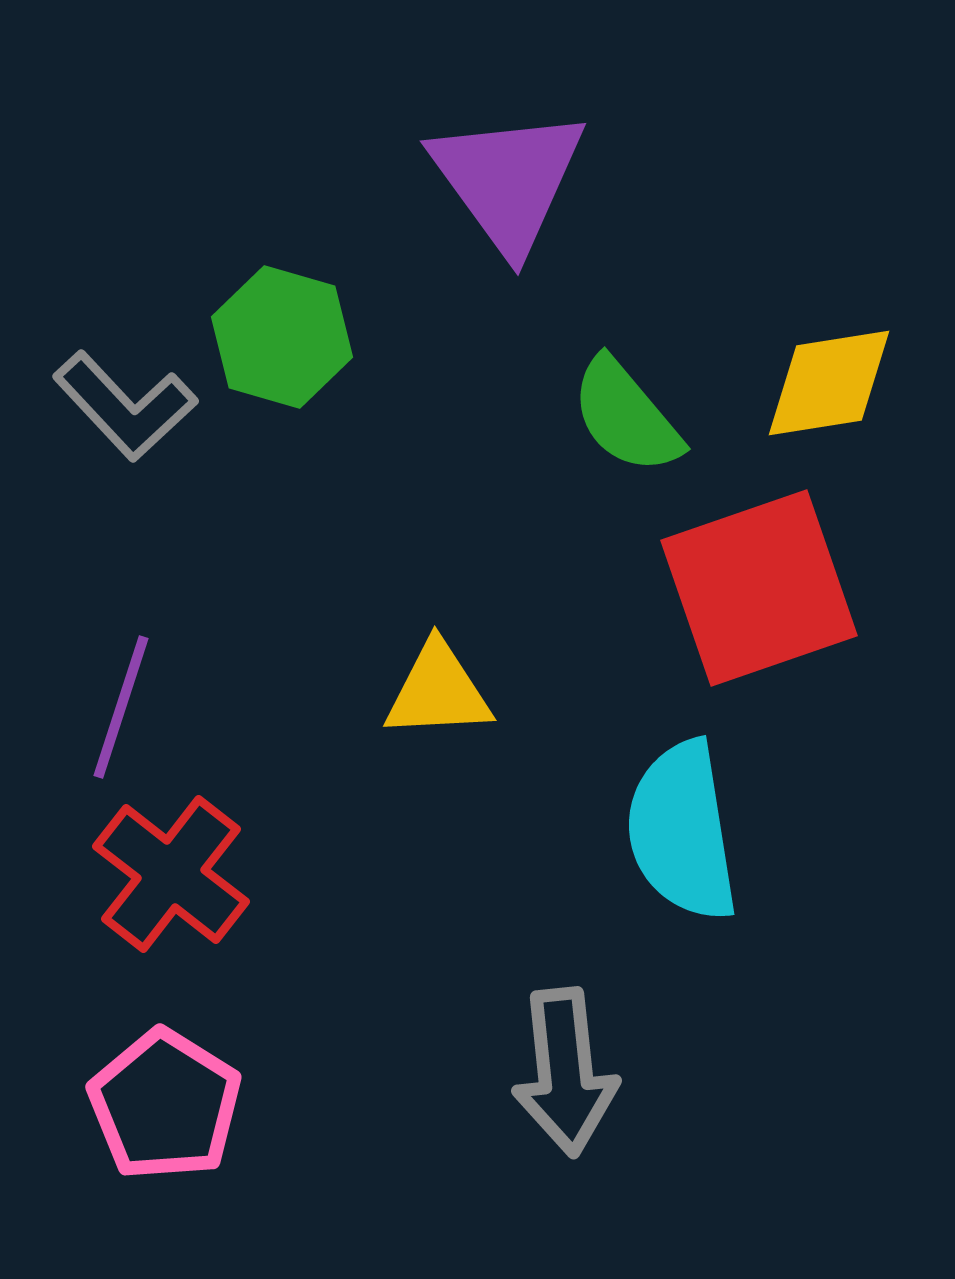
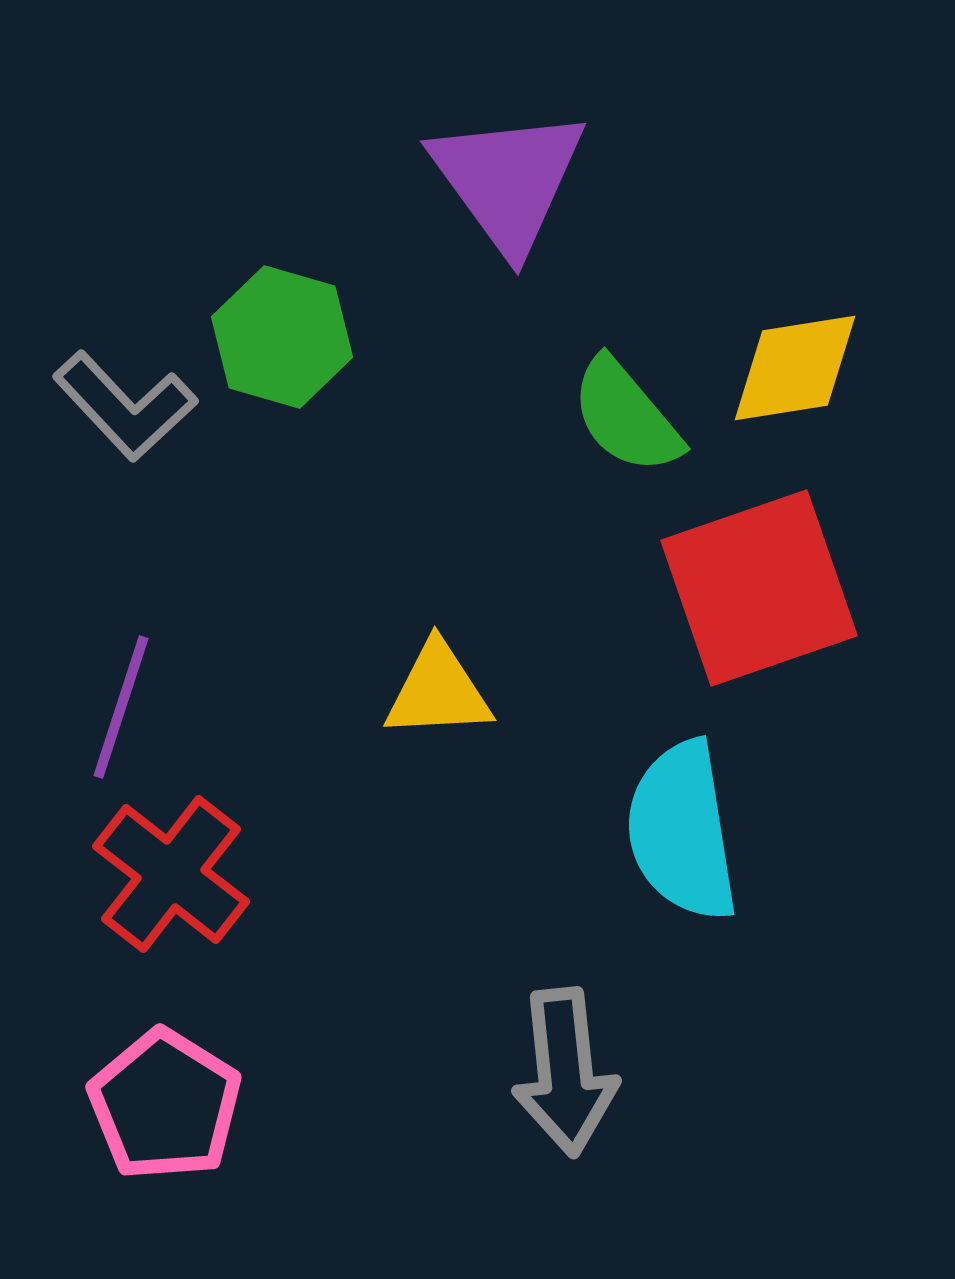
yellow diamond: moved 34 px left, 15 px up
